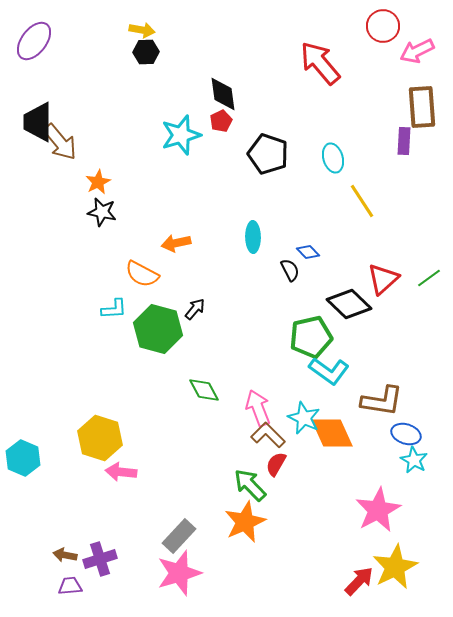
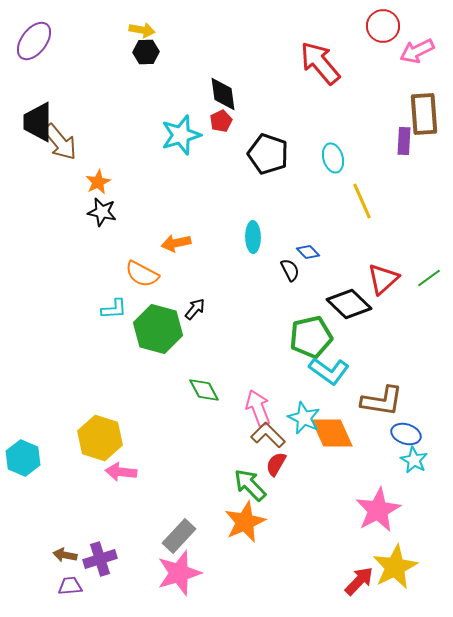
brown rectangle at (422, 107): moved 2 px right, 7 px down
yellow line at (362, 201): rotated 9 degrees clockwise
